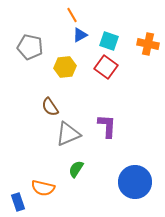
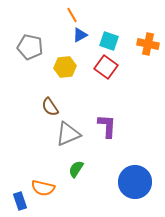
blue rectangle: moved 2 px right, 1 px up
